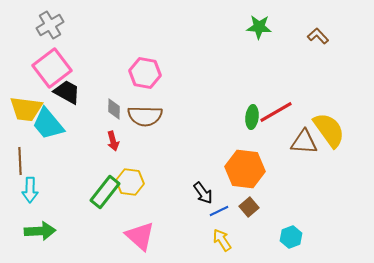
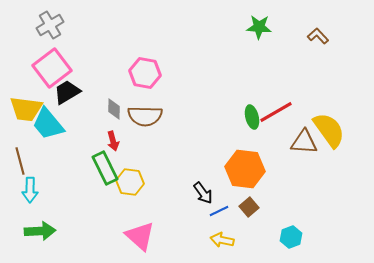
black trapezoid: rotated 60 degrees counterclockwise
green ellipse: rotated 20 degrees counterclockwise
brown line: rotated 12 degrees counterclockwise
green rectangle: moved 24 px up; rotated 64 degrees counterclockwise
yellow arrow: rotated 45 degrees counterclockwise
